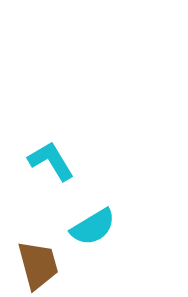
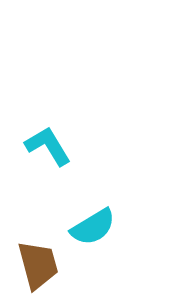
cyan L-shape: moved 3 px left, 15 px up
